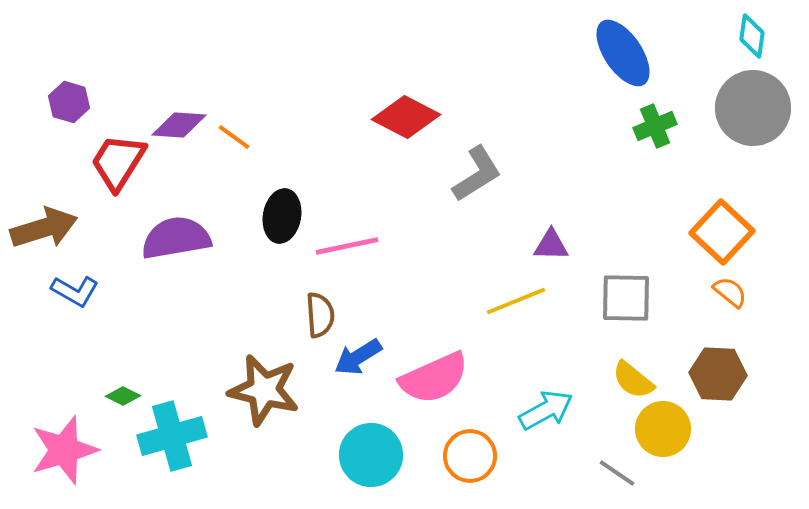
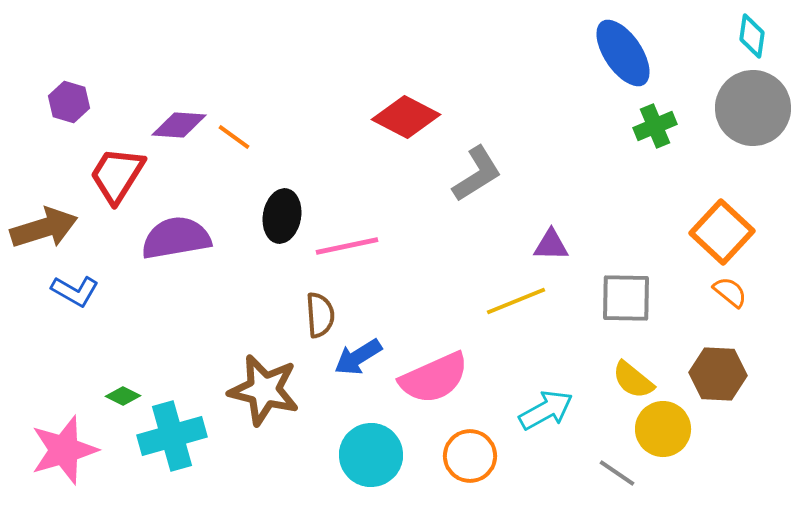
red trapezoid: moved 1 px left, 13 px down
